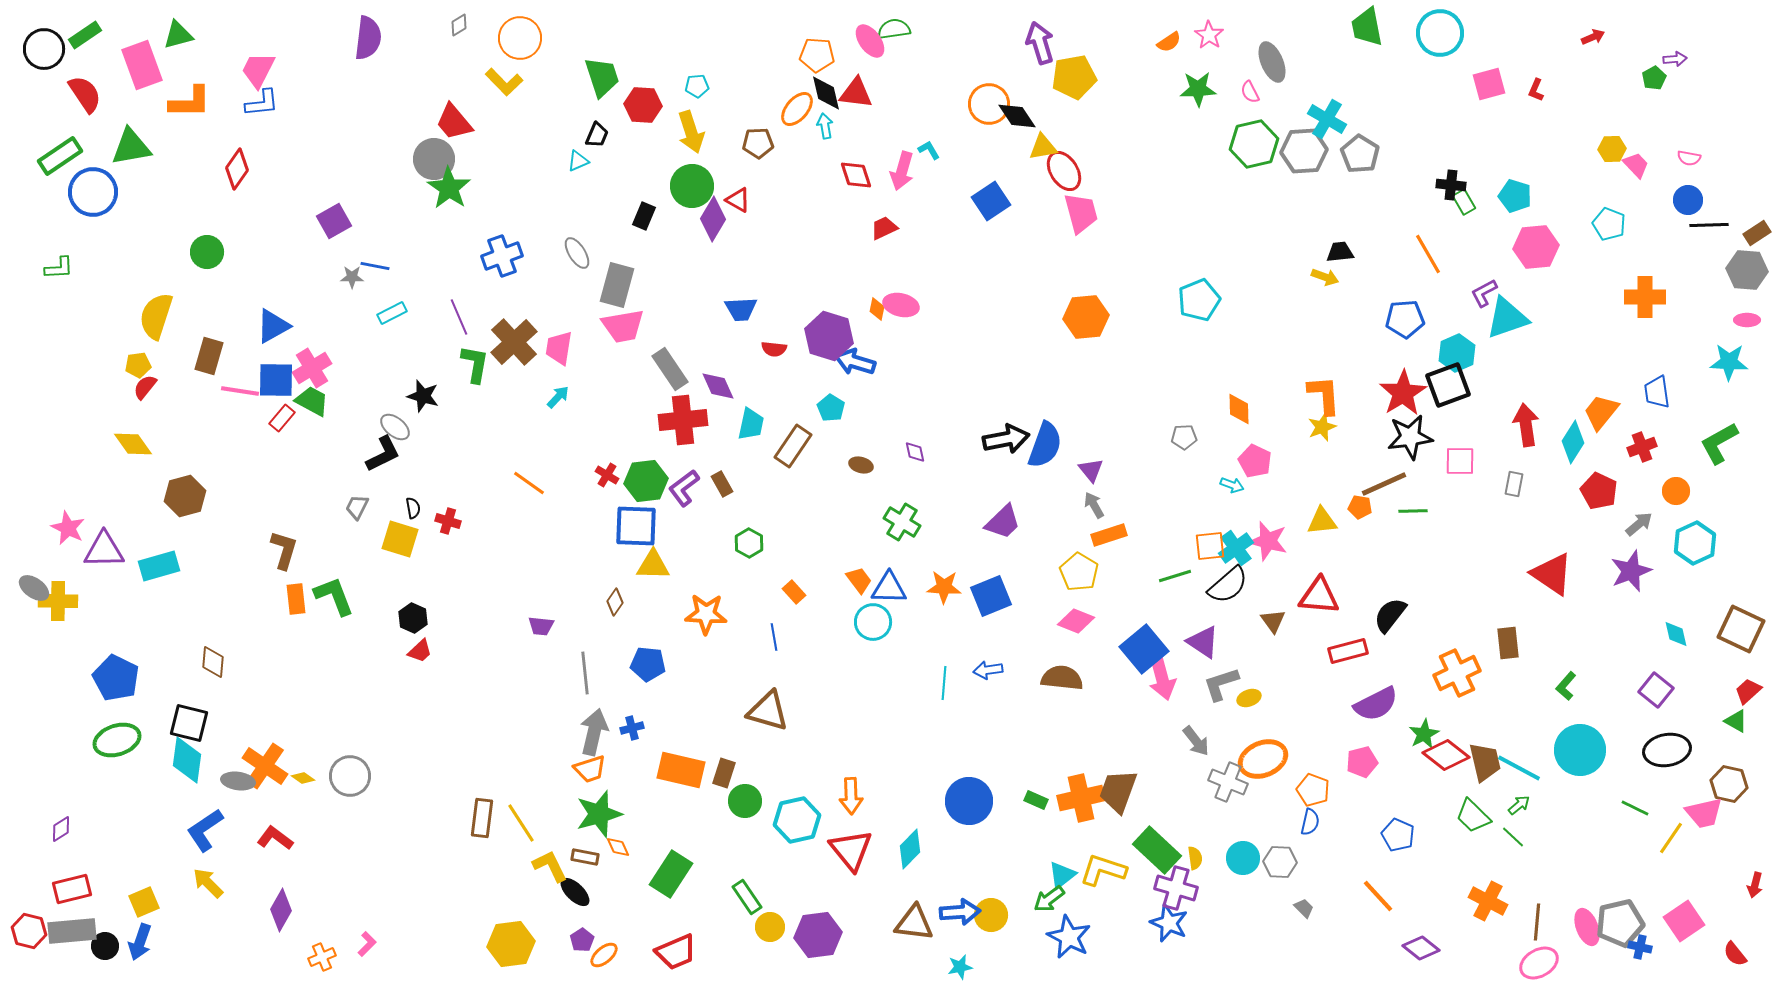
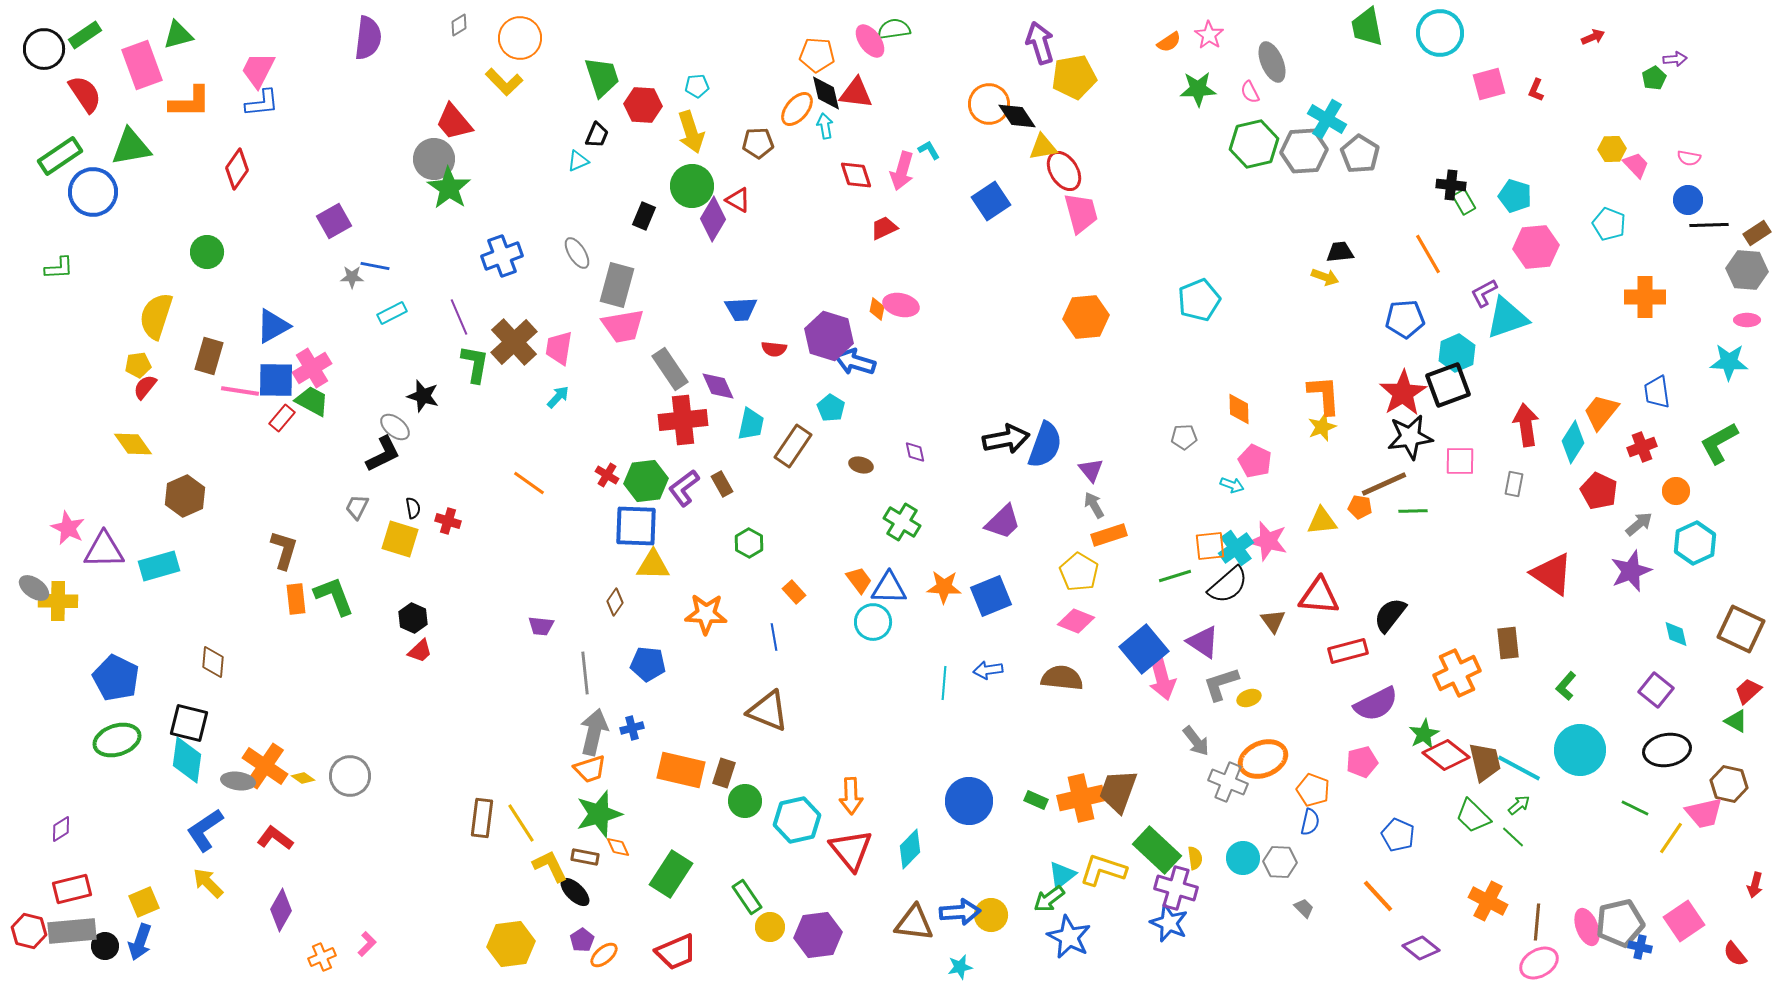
brown hexagon at (185, 496): rotated 9 degrees counterclockwise
brown triangle at (768, 711): rotated 6 degrees clockwise
